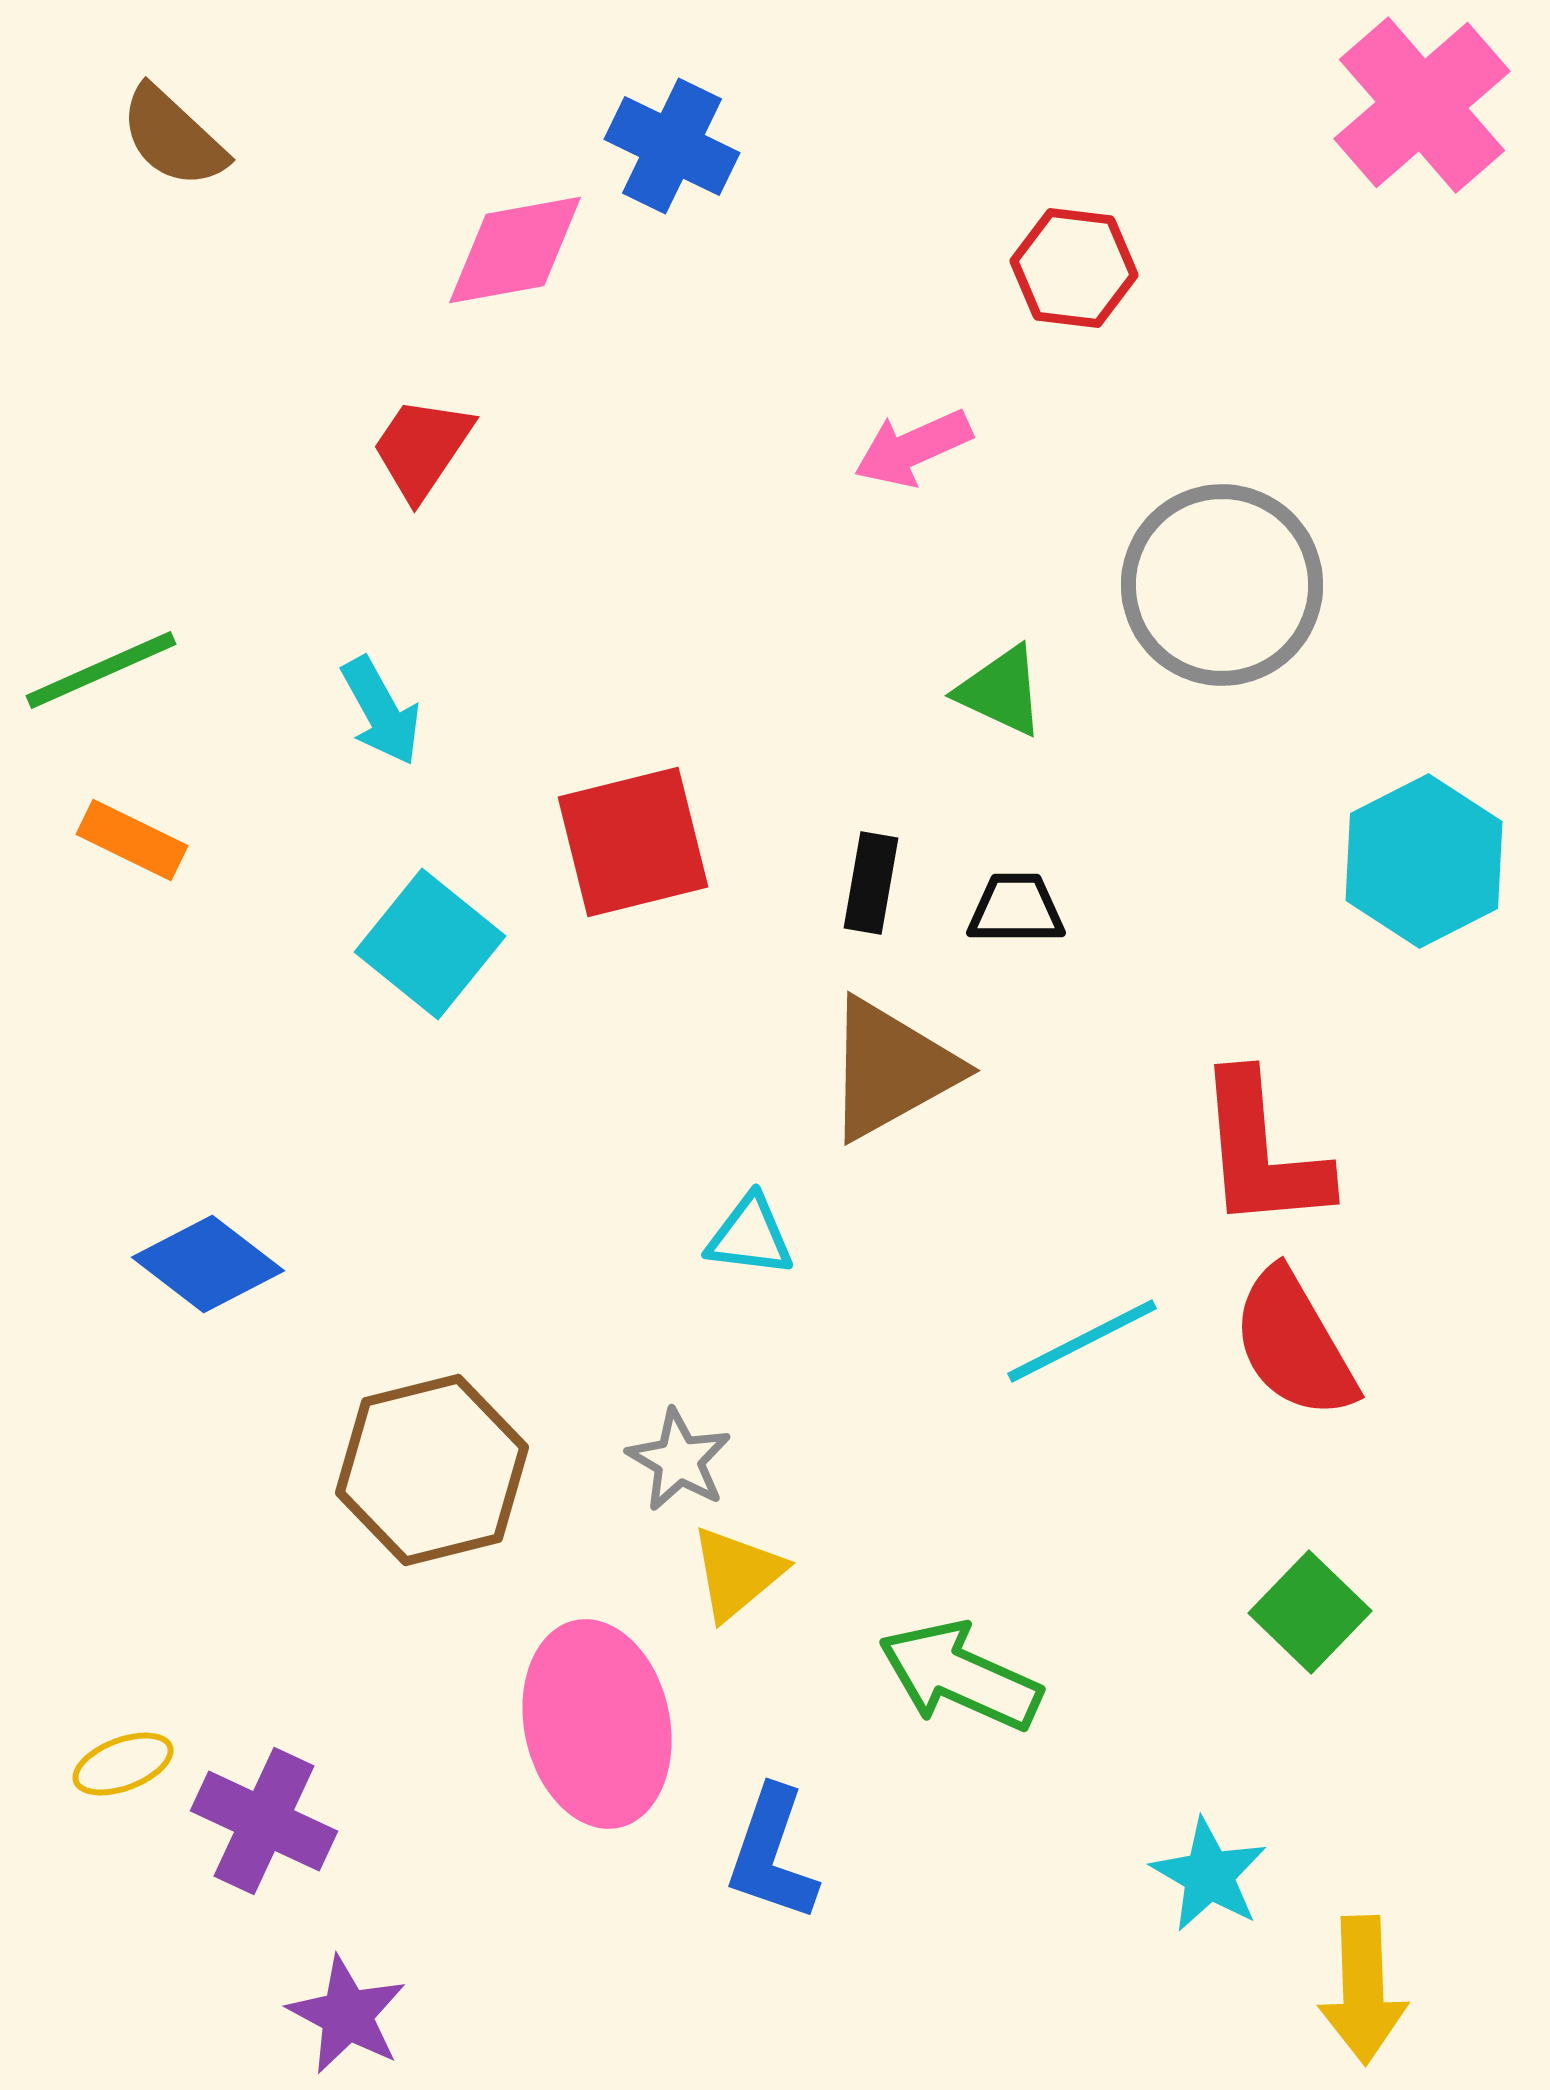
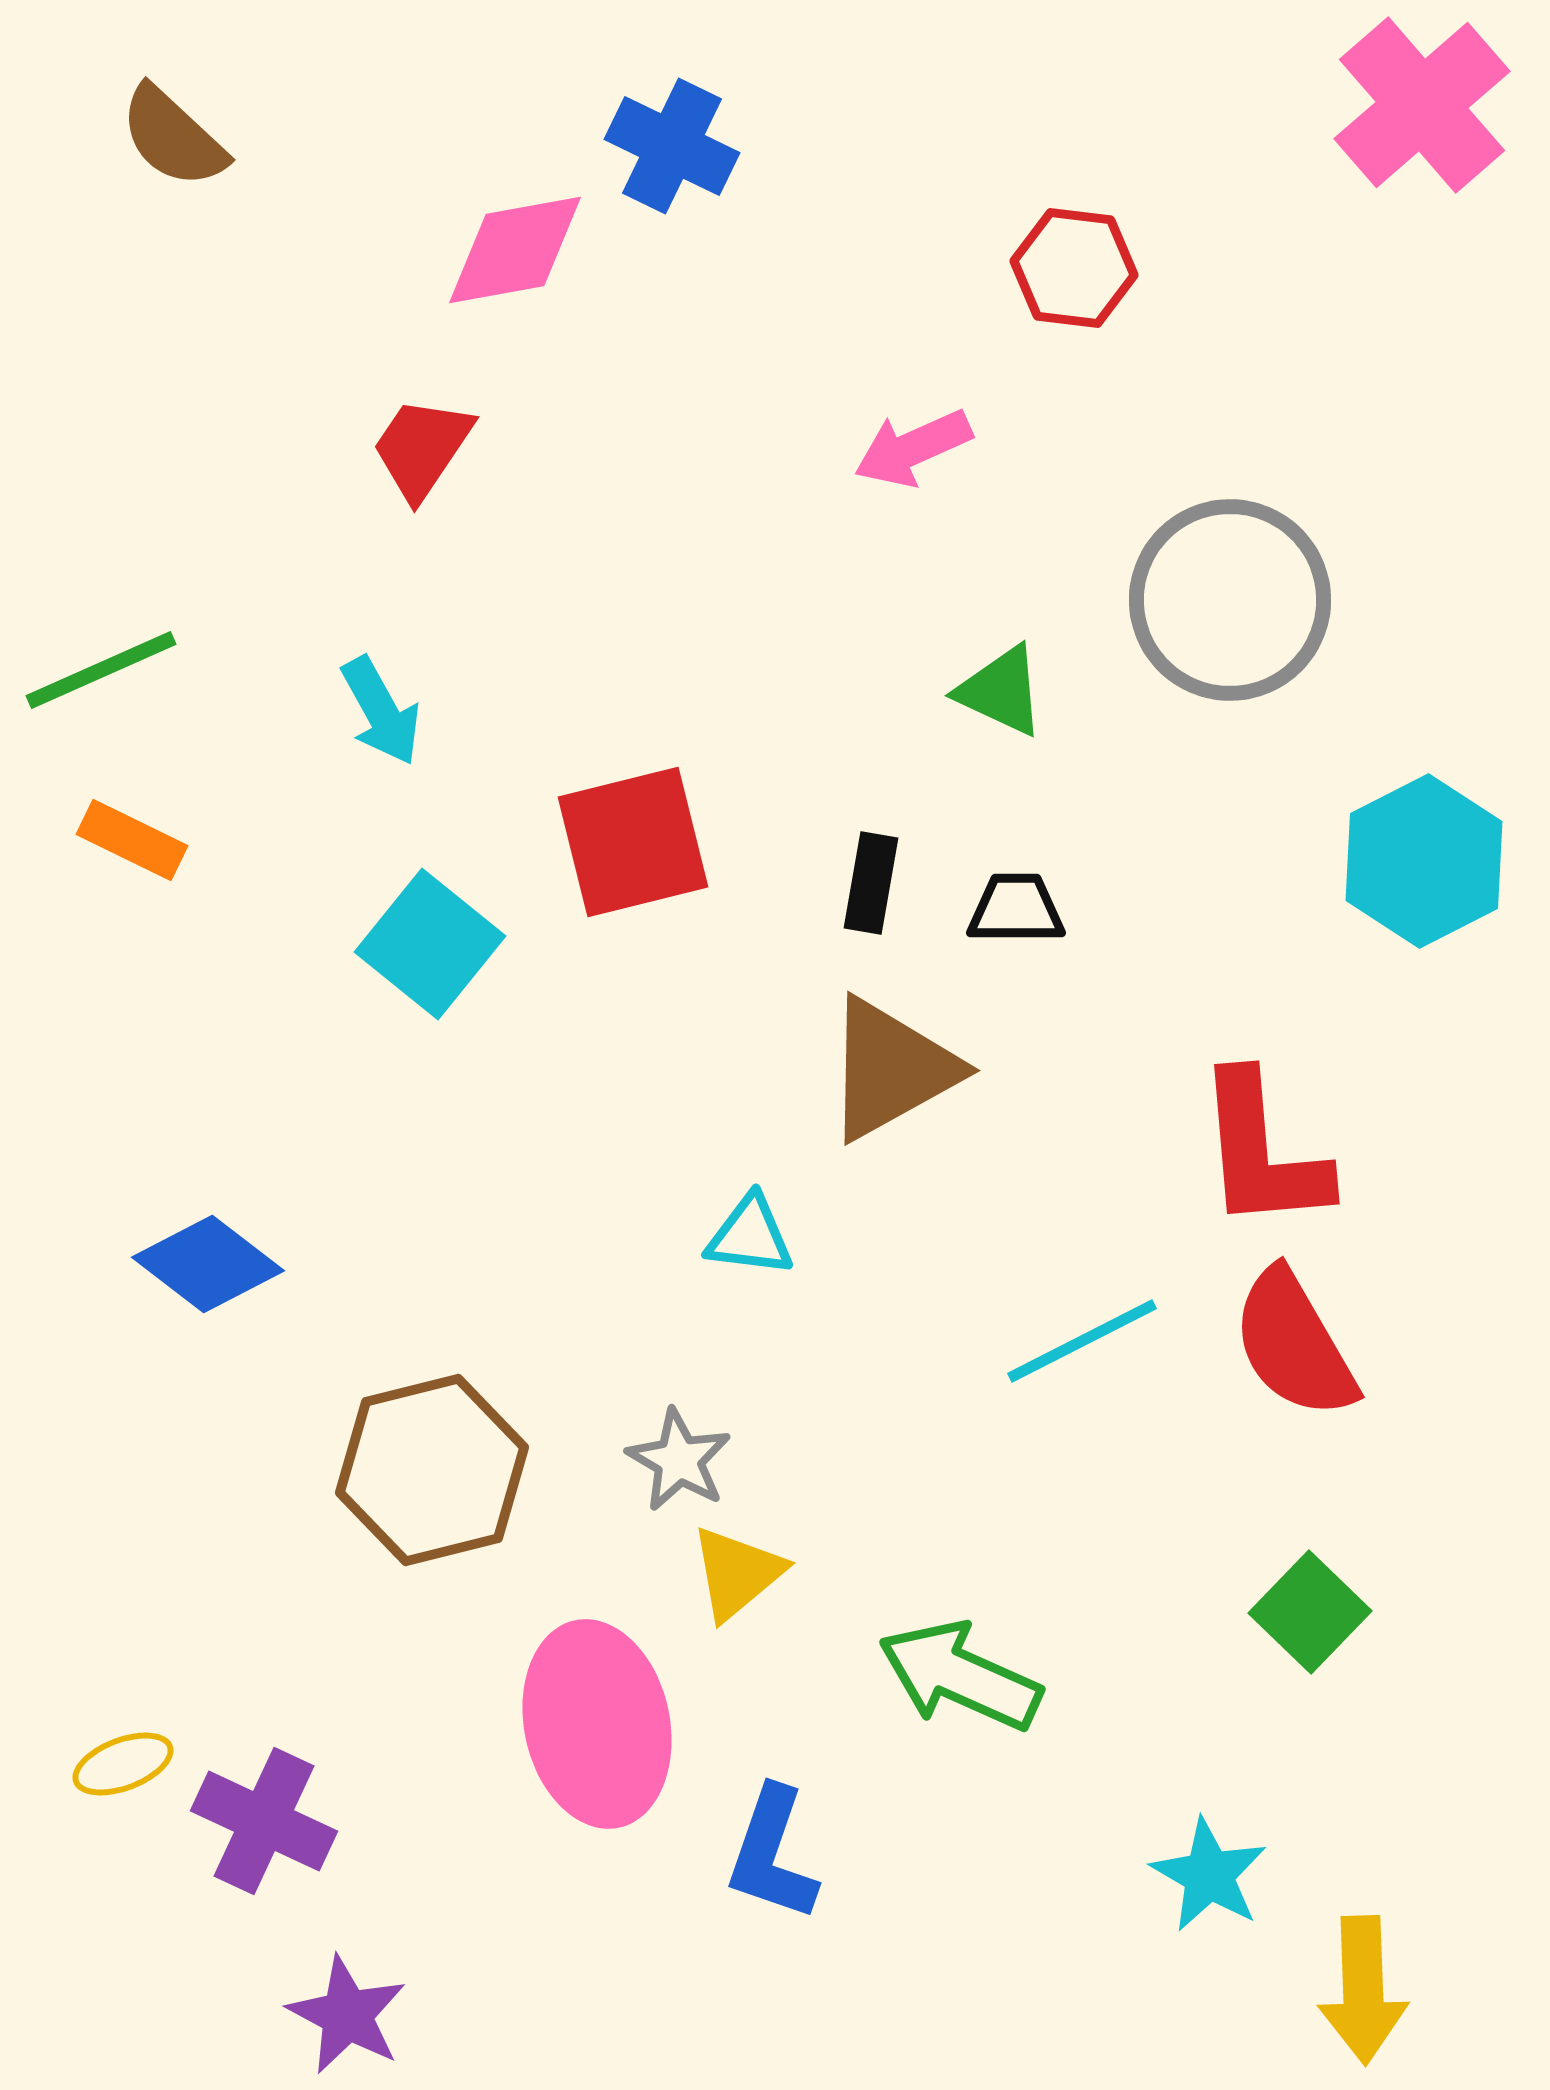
gray circle: moved 8 px right, 15 px down
